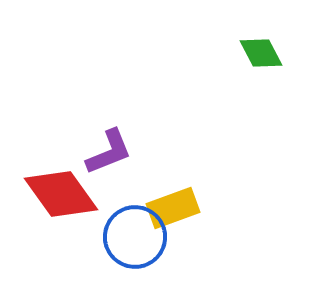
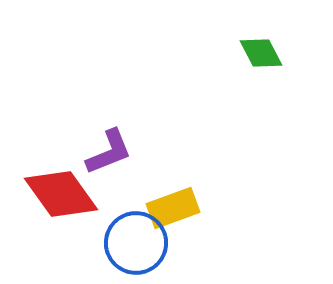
blue circle: moved 1 px right, 6 px down
